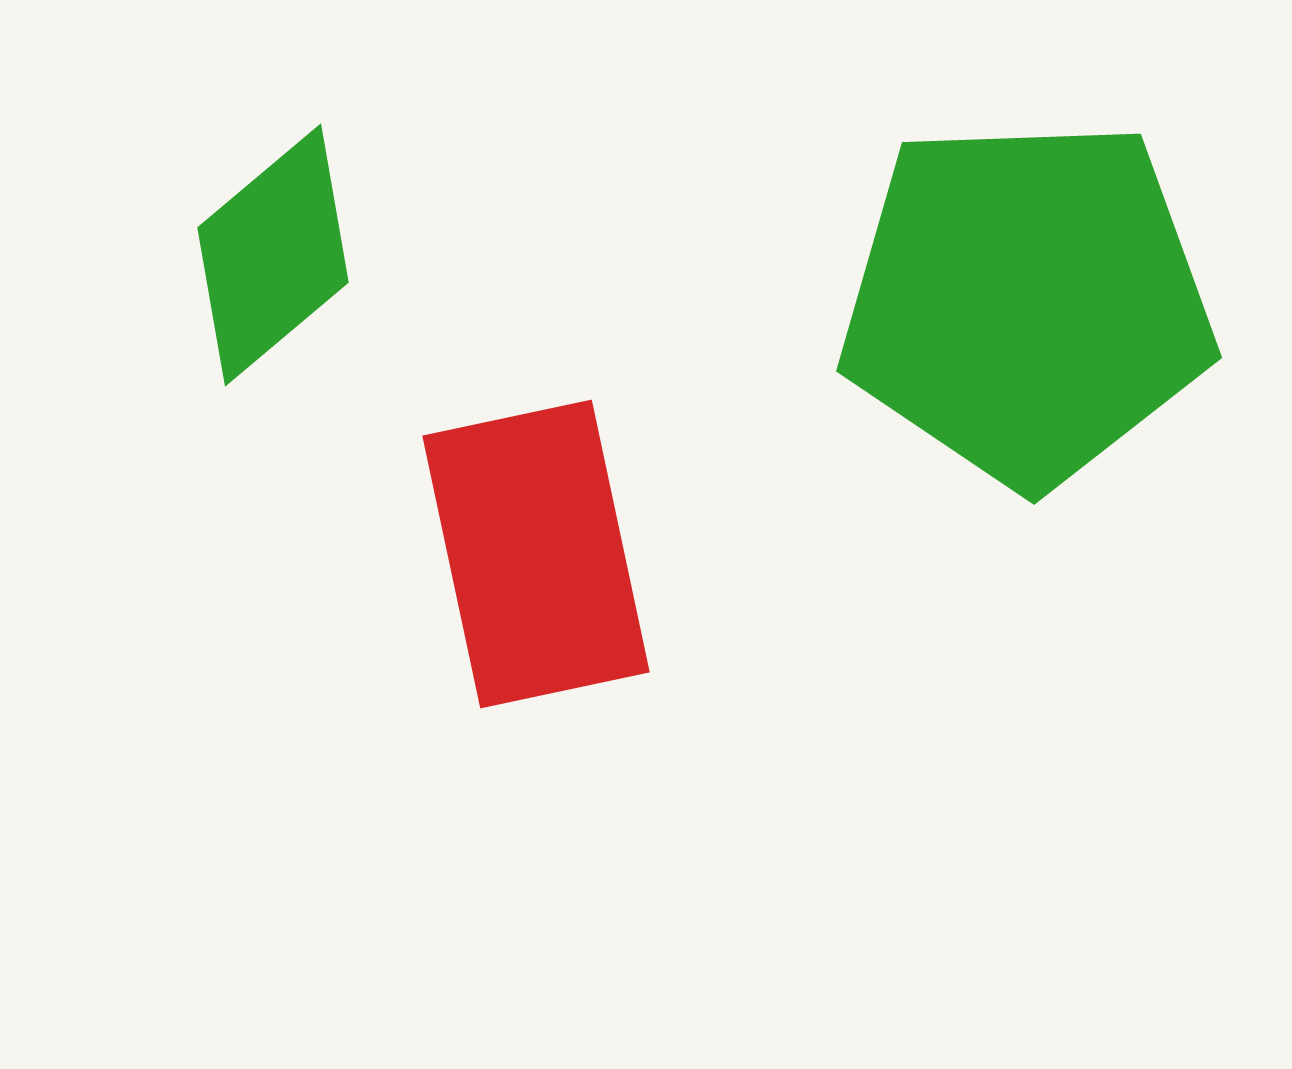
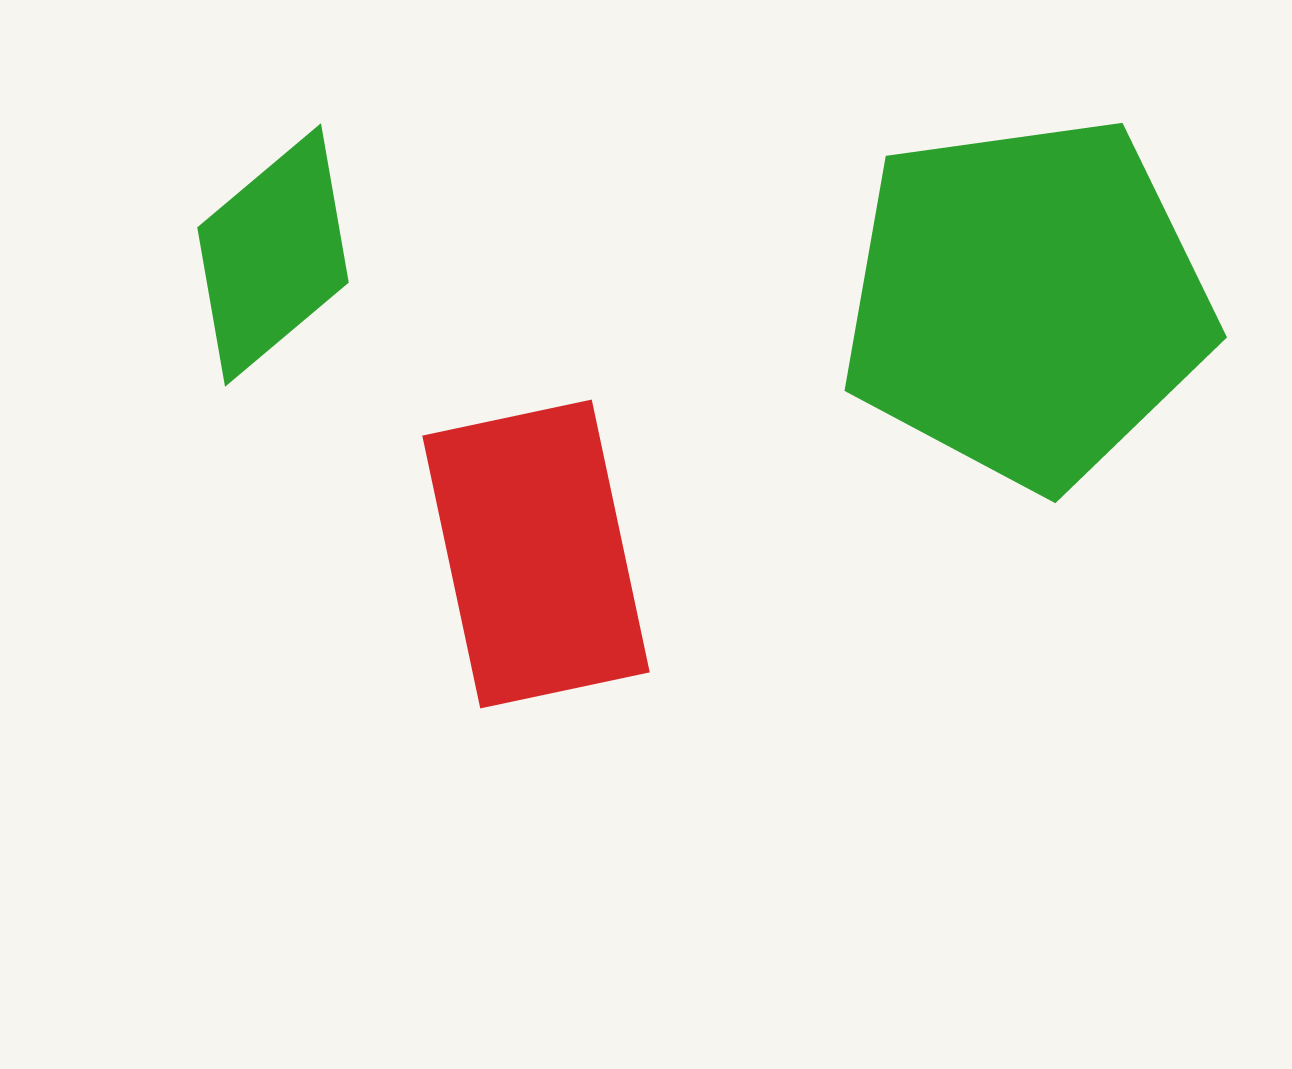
green pentagon: rotated 6 degrees counterclockwise
